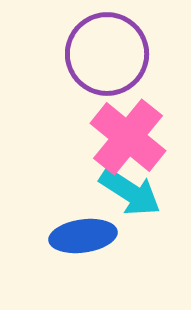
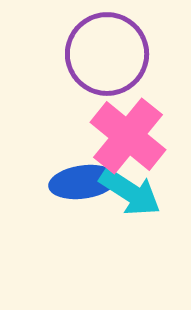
pink cross: moved 1 px up
blue ellipse: moved 54 px up
